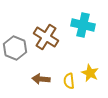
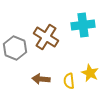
cyan cross: rotated 20 degrees counterclockwise
